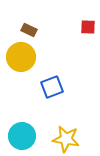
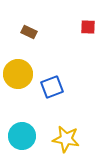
brown rectangle: moved 2 px down
yellow circle: moved 3 px left, 17 px down
